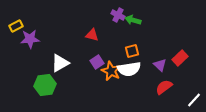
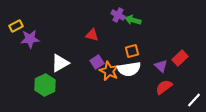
purple triangle: moved 1 px right, 1 px down
orange star: moved 2 px left
green hexagon: rotated 20 degrees counterclockwise
